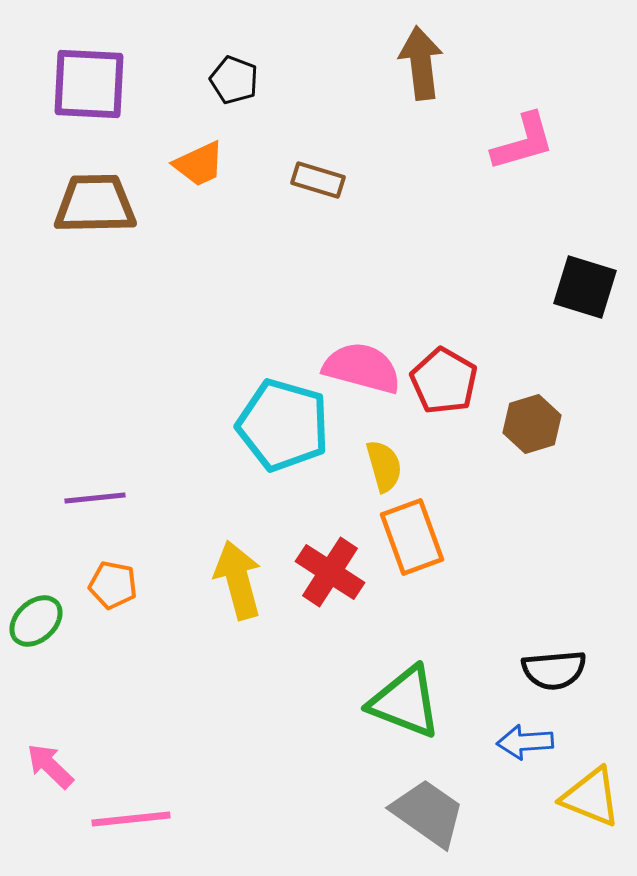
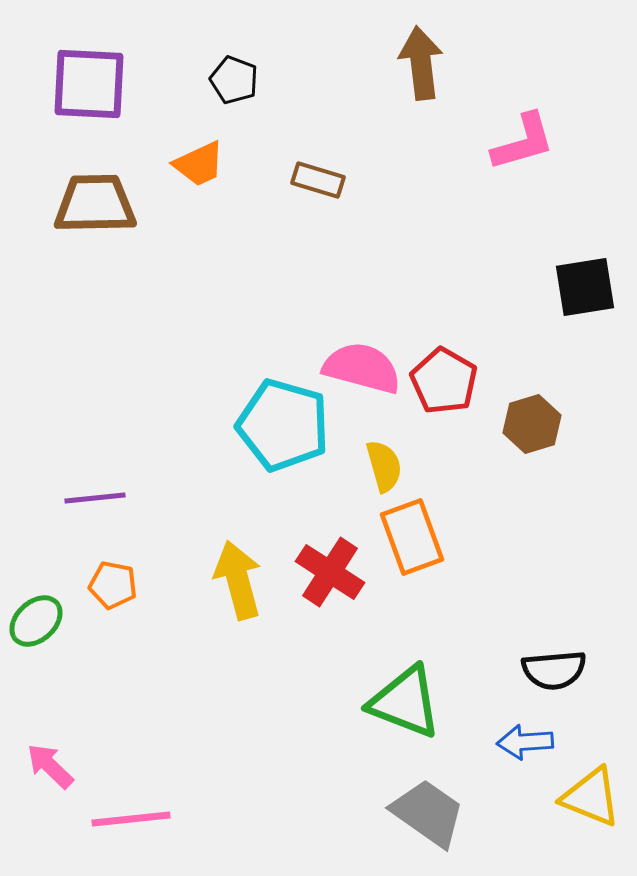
black square: rotated 26 degrees counterclockwise
